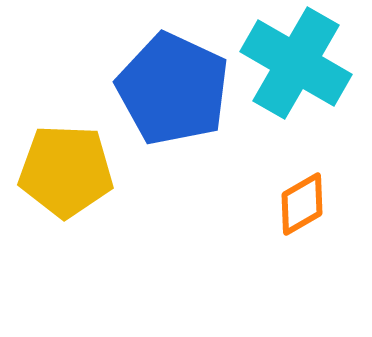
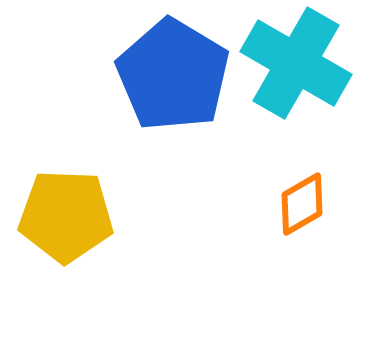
blue pentagon: moved 14 px up; rotated 6 degrees clockwise
yellow pentagon: moved 45 px down
